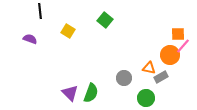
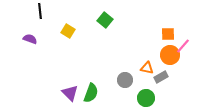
orange square: moved 10 px left
orange triangle: moved 2 px left
gray circle: moved 1 px right, 2 px down
